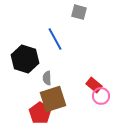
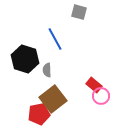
gray semicircle: moved 8 px up
brown square: rotated 20 degrees counterclockwise
red pentagon: moved 1 px left, 1 px down; rotated 25 degrees clockwise
